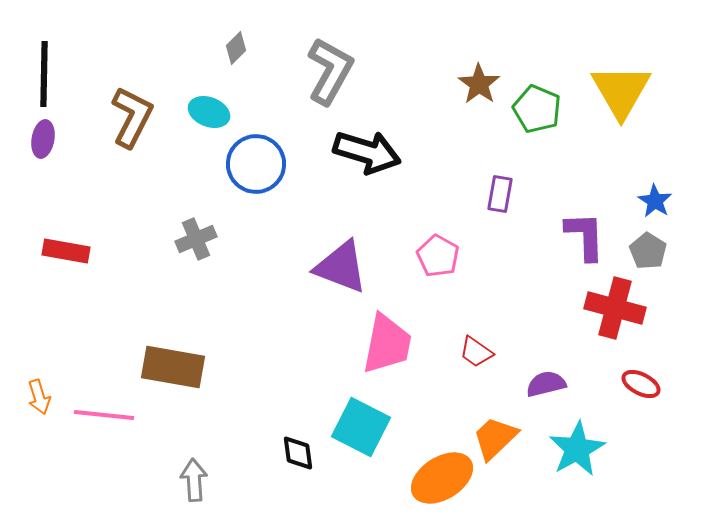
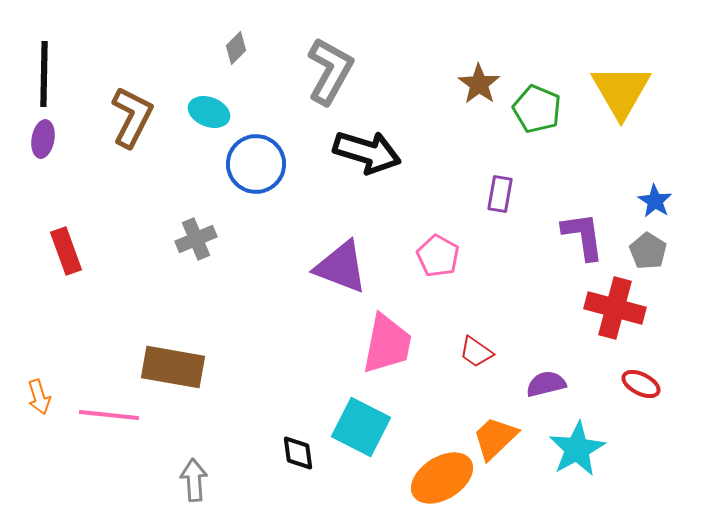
purple L-shape: moved 2 px left; rotated 6 degrees counterclockwise
red rectangle: rotated 60 degrees clockwise
pink line: moved 5 px right
